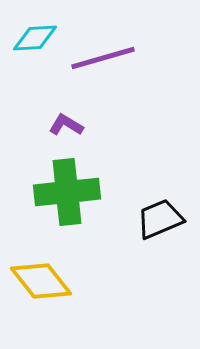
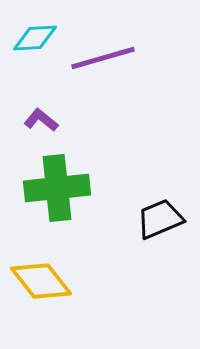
purple L-shape: moved 25 px left, 5 px up; rotated 8 degrees clockwise
green cross: moved 10 px left, 4 px up
